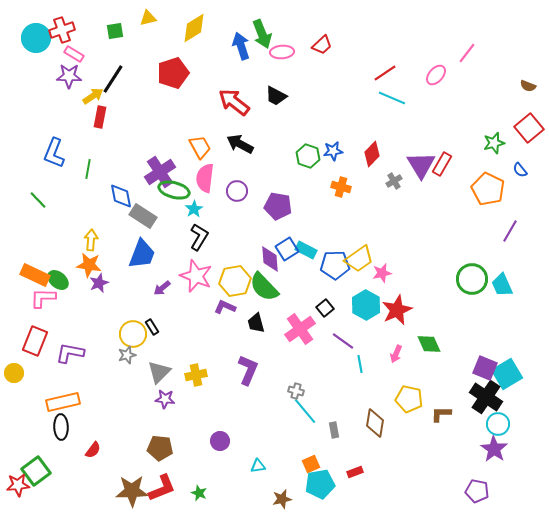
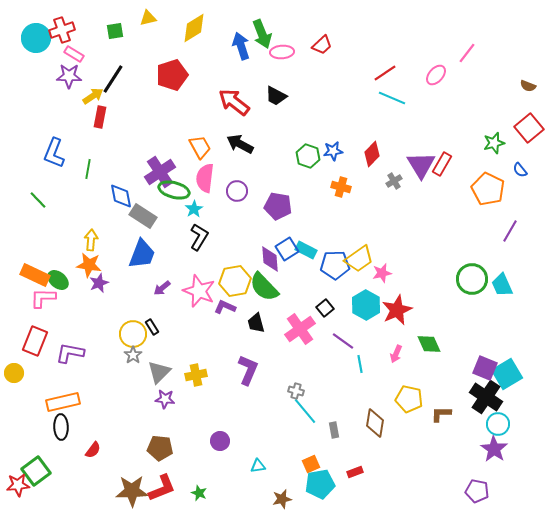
red pentagon at (173, 73): moved 1 px left, 2 px down
pink star at (196, 276): moved 3 px right, 15 px down
gray star at (127, 355): moved 6 px right; rotated 18 degrees counterclockwise
